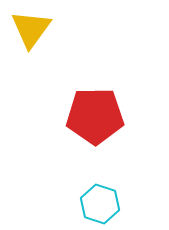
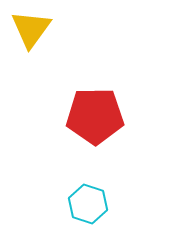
cyan hexagon: moved 12 px left
